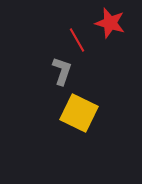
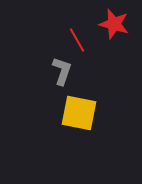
red star: moved 4 px right, 1 px down
yellow square: rotated 15 degrees counterclockwise
